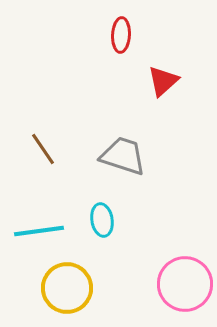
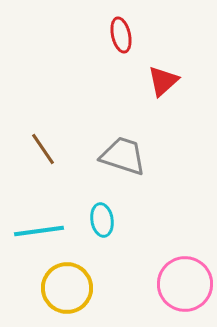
red ellipse: rotated 16 degrees counterclockwise
